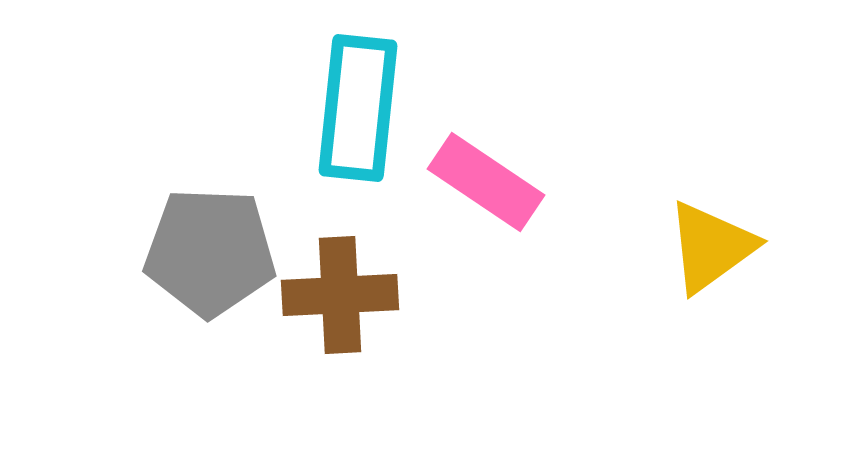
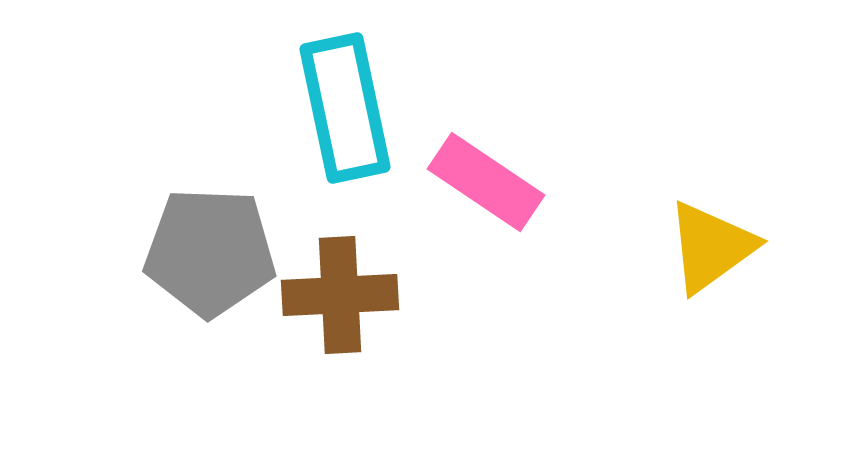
cyan rectangle: moved 13 px left; rotated 18 degrees counterclockwise
